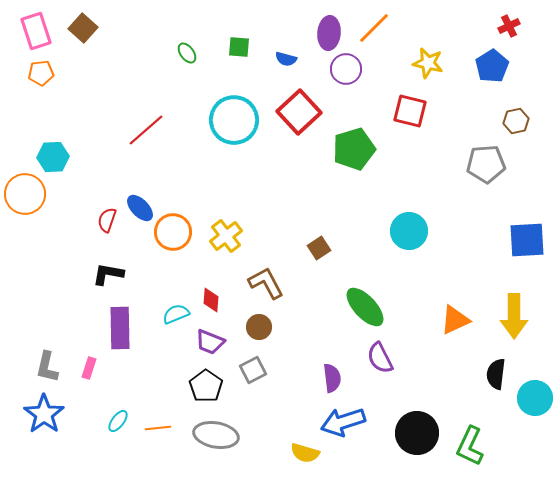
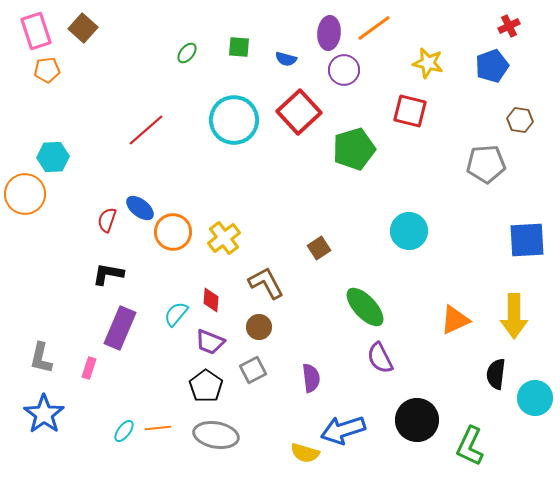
orange line at (374, 28): rotated 9 degrees clockwise
green ellipse at (187, 53): rotated 75 degrees clockwise
blue pentagon at (492, 66): rotated 12 degrees clockwise
purple circle at (346, 69): moved 2 px left, 1 px down
orange pentagon at (41, 73): moved 6 px right, 3 px up
brown hexagon at (516, 121): moved 4 px right, 1 px up; rotated 20 degrees clockwise
blue ellipse at (140, 208): rotated 8 degrees counterclockwise
yellow cross at (226, 236): moved 2 px left, 2 px down
cyan semicircle at (176, 314): rotated 28 degrees counterclockwise
purple rectangle at (120, 328): rotated 24 degrees clockwise
gray L-shape at (47, 367): moved 6 px left, 9 px up
purple semicircle at (332, 378): moved 21 px left
cyan ellipse at (118, 421): moved 6 px right, 10 px down
blue arrow at (343, 422): moved 8 px down
black circle at (417, 433): moved 13 px up
